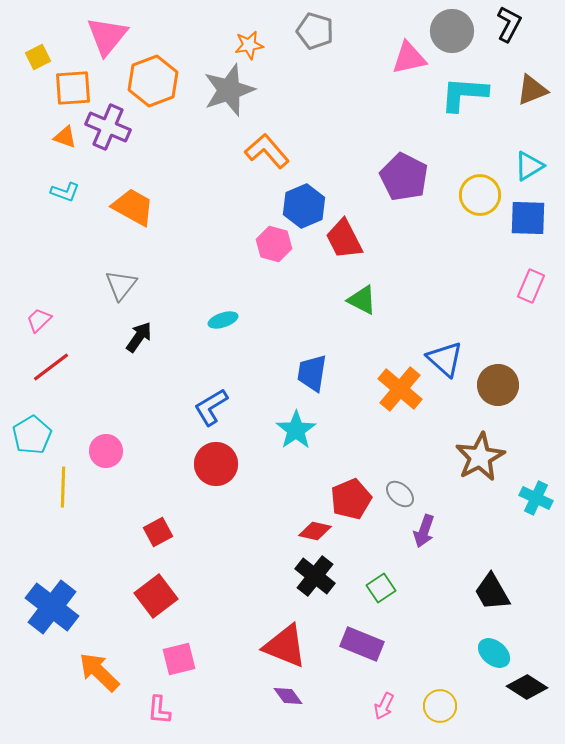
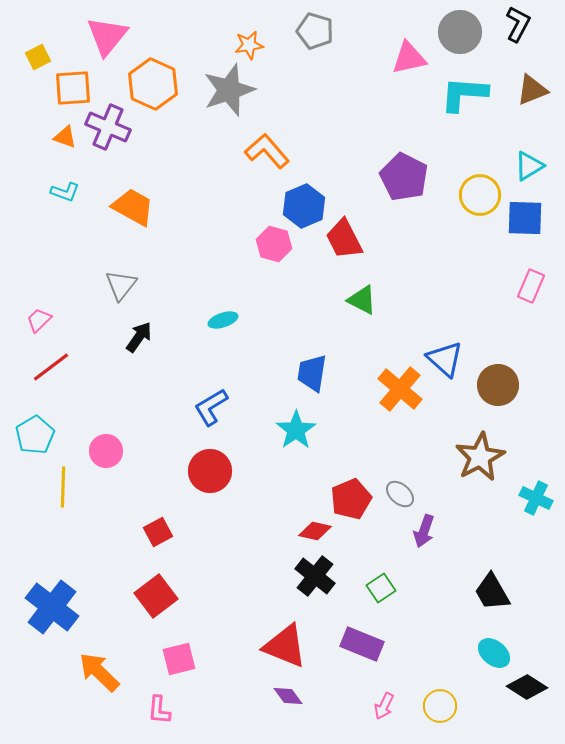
black L-shape at (509, 24): moved 9 px right
gray circle at (452, 31): moved 8 px right, 1 px down
orange hexagon at (153, 81): moved 3 px down; rotated 15 degrees counterclockwise
blue square at (528, 218): moved 3 px left
cyan pentagon at (32, 435): moved 3 px right
red circle at (216, 464): moved 6 px left, 7 px down
